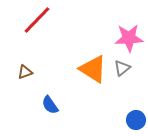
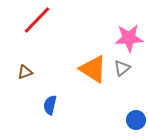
blue semicircle: rotated 48 degrees clockwise
